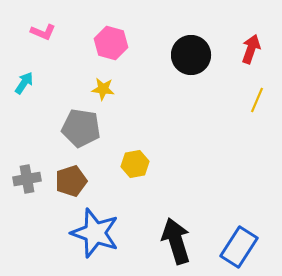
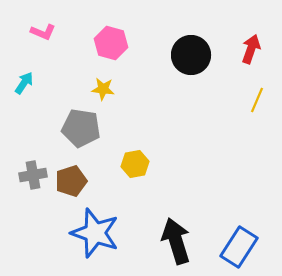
gray cross: moved 6 px right, 4 px up
